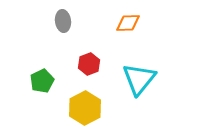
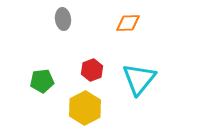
gray ellipse: moved 2 px up
red hexagon: moved 3 px right, 6 px down
green pentagon: rotated 20 degrees clockwise
